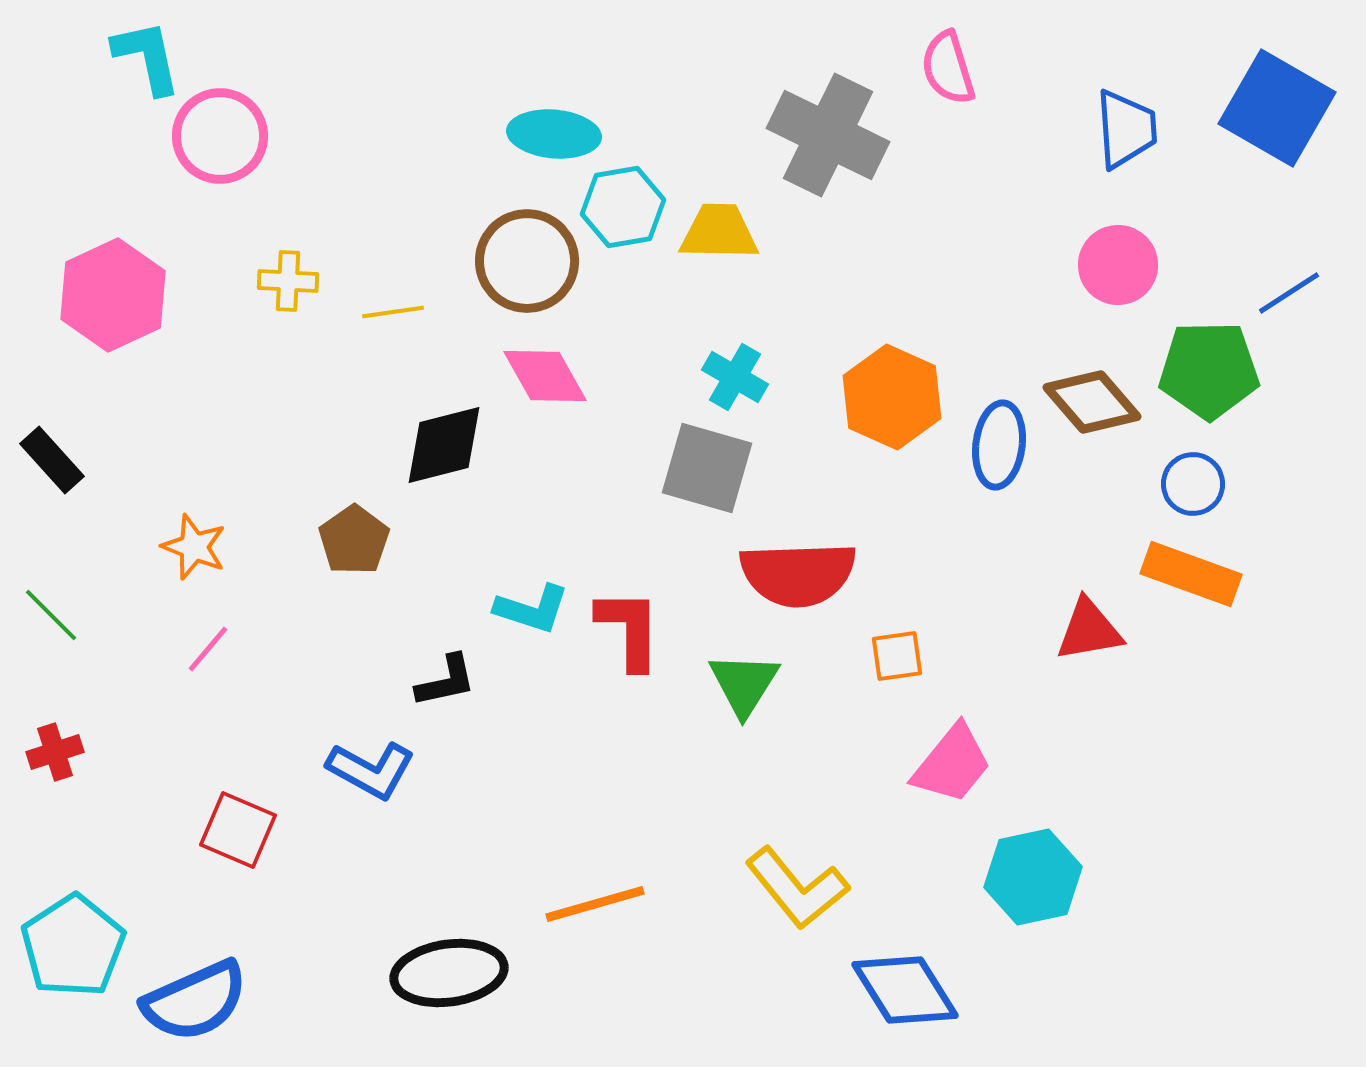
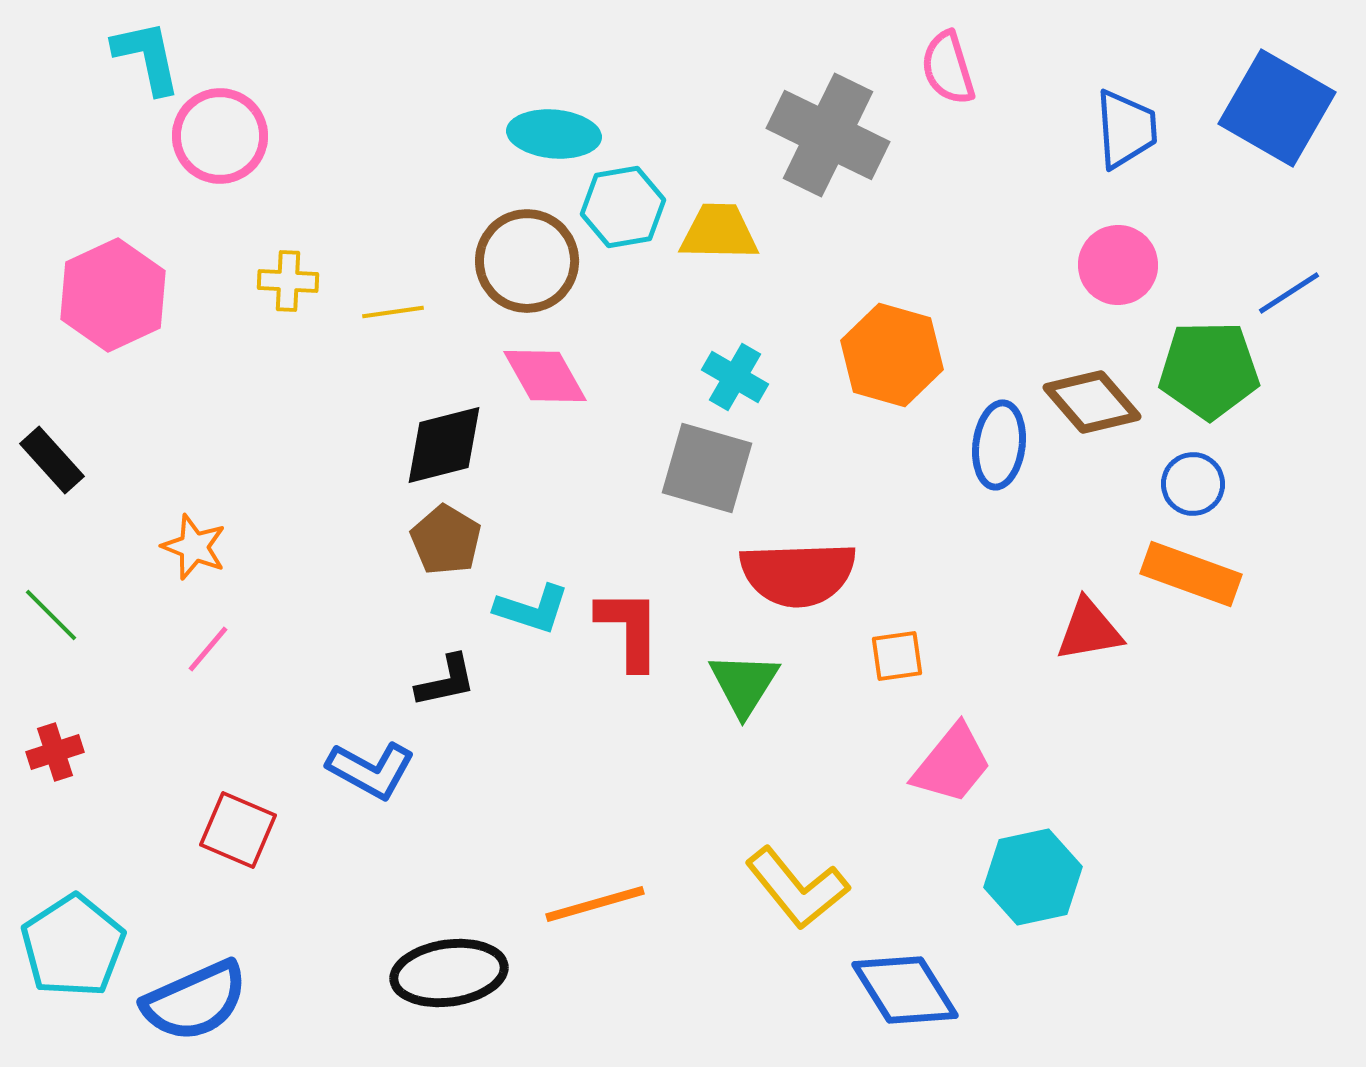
orange hexagon at (892, 397): moved 42 px up; rotated 8 degrees counterclockwise
brown pentagon at (354, 540): moved 92 px right; rotated 6 degrees counterclockwise
